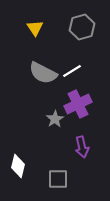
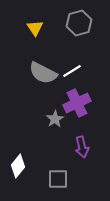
gray hexagon: moved 3 px left, 4 px up
purple cross: moved 1 px left, 1 px up
white diamond: rotated 25 degrees clockwise
